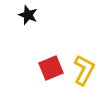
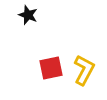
red square: rotated 10 degrees clockwise
